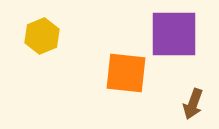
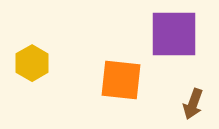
yellow hexagon: moved 10 px left, 27 px down; rotated 8 degrees counterclockwise
orange square: moved 5 px left, 7 px down
